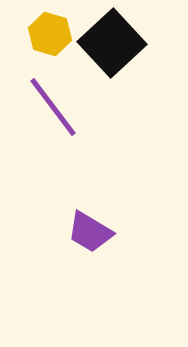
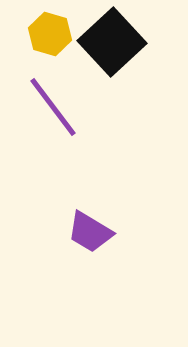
black square: moved 1 px up
